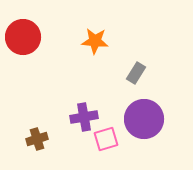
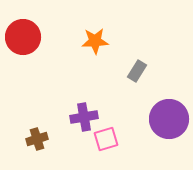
orange star: rotated 8 degrees counterclockwise
gray rectangle: moved 1 px right, 2 px up
purple circle: moved 25 px right
